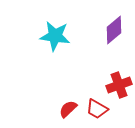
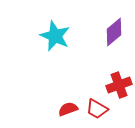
purple diamond: moved 2 px down
cyan star: rotated 16 degrees clockwise
red semicircle: rotated 24 degrees clockwise
